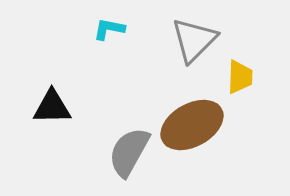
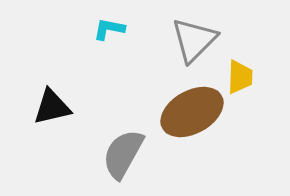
black triangle: rotated 12 degrees counterclockwise
brown ellipse: moved 13 px up
gray semicircle: moved 6 px left, 2 px down
